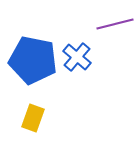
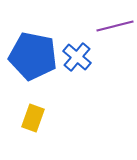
purple line: moved 2 px down
blue pentagon: moved 4 px up
